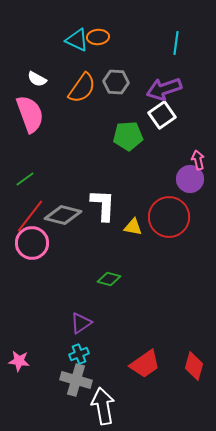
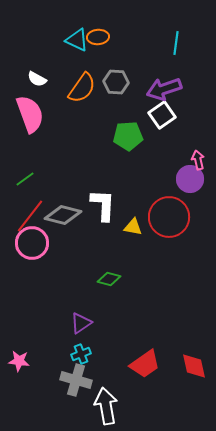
cyan cross: moved 2 px right
red diamond: rotated 28 degrees counterclockwise
white arrow: moved 3 px right
